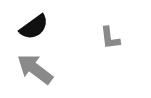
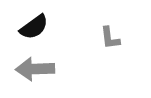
gray arrow: rotated 39 degrees counterclockwise
